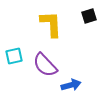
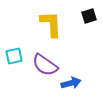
purple semicircle: rotated 12 degrees counterclockwise
blue arrow: moved 2 px up
